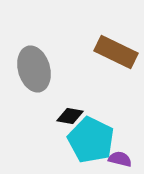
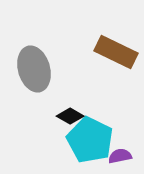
black diamond: rotated 20 degrees clockwise
cyan pentagon: moved 1 px left
purple semicircle: moved 3 px up; rotated 25 degrees counterclockwise
